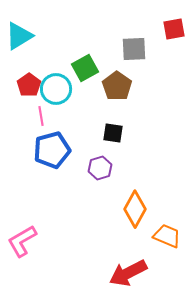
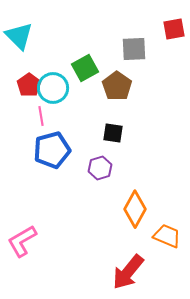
cyan triangle: rotated 44 degrees counterclockwise
cyan circle: moved 3 px left, 1 px up
red arrow: moved 1 px up; rotated 24 degrees counterclockwise
